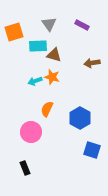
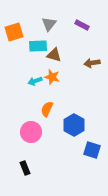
gray triangle: rotated 14 degrees clockwise
blue hexagon: moved 6 px left, 7 px down
